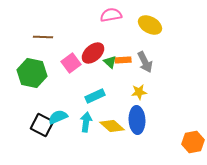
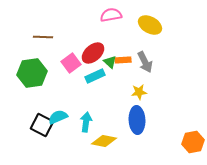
green hexagon: rotated 20 degrees counterclockwise
cyan rectangle: moved 20 px up
yellow diamond: moved 8 px left, 15 px down; rotated 30 degrees counterclockwise
